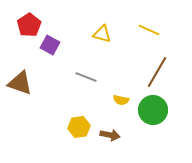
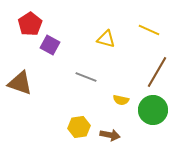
red pentagon: moved 1 px right, 1 px up
yellow triangle: moved 4 px right, 5 px down
